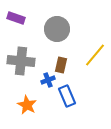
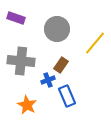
yellow line: moved 12 px up
brown rectangle: rotated 21 degrees clockwise
